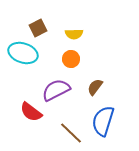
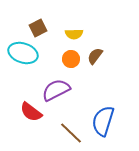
brown semicircle: moved 31 px up
